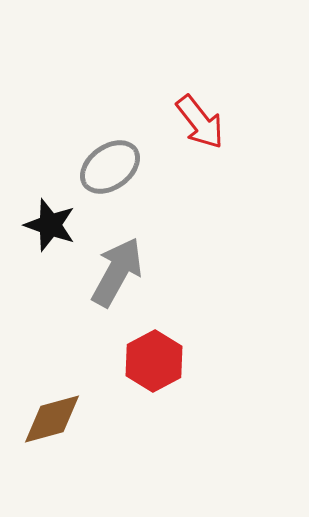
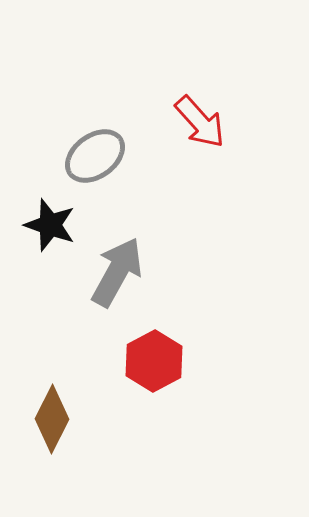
red arrow: rotated 4 degrees counterclockwise
gray ellipse: moved 15 px left, 11 px up
brown diamond: rotated 48 degrees counterclockwise
